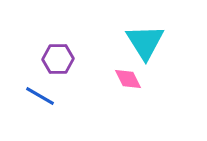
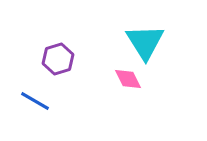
purple hexagon: rotated 16 degrees counterclockwise
blue line: moved 5 px left, 5 px down
